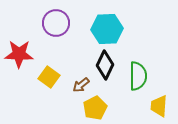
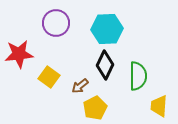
red star: rotated 8 degrees counterclockwise
brown arrow: moved 1 px left, 1 px down
